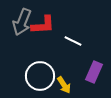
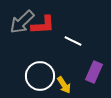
gray arrow: rotated 24 degrees clockwise
